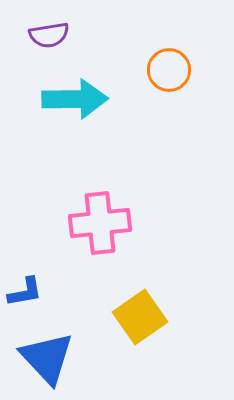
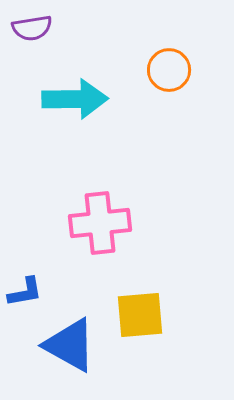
purple semicircle: moved 17 px left, 7 px up
yellow square: moved 2 px up; rotated 30 degrees clockwise
blue triangle: moved 23 px right, 13 px up; rotated 18 degrees counterclockwise
